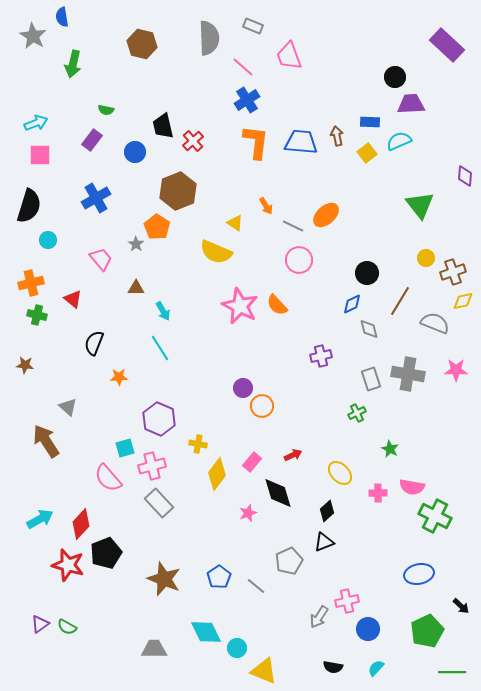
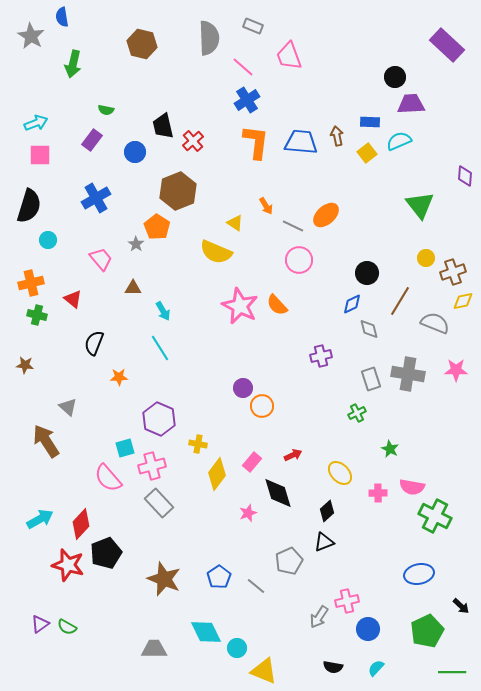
gray star at (33, 36): moved 2 px left
brown triangle at (136, 288): moved 3 px left
